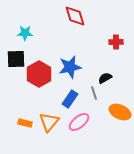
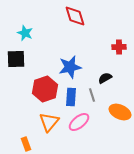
cyan star: rotated 21 degrees clockwise
red cross: moved 3 px right, 5 px down
red hexagon: moved 6 px right, 15 px down; rotated 10 degrees clockwise
gray line: moved 2 px left, 2 px down
blue rectangle: moved 1 px right, 2 px up; rotated 30 degrees counterclockwise
orange rectangle: moved 1 px right, 21 px down; rotated 56 degrees clockwise
